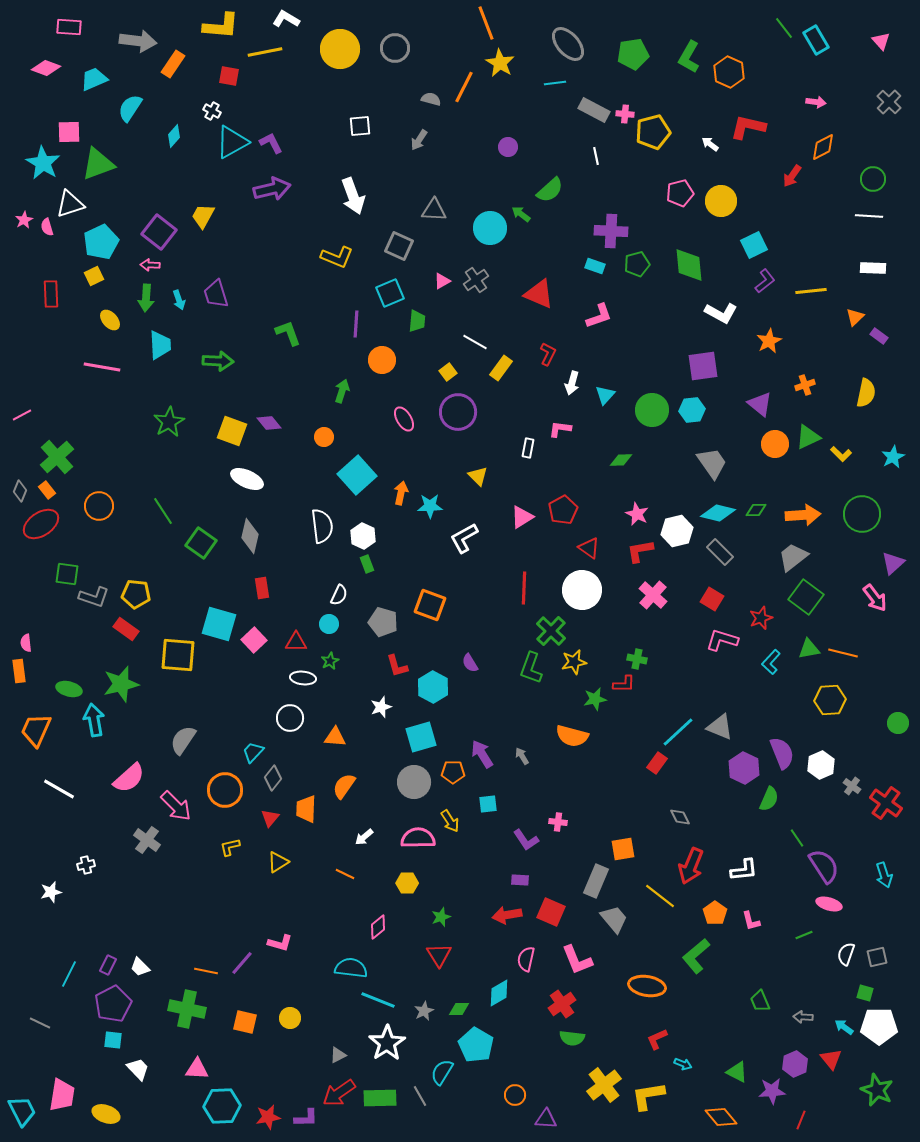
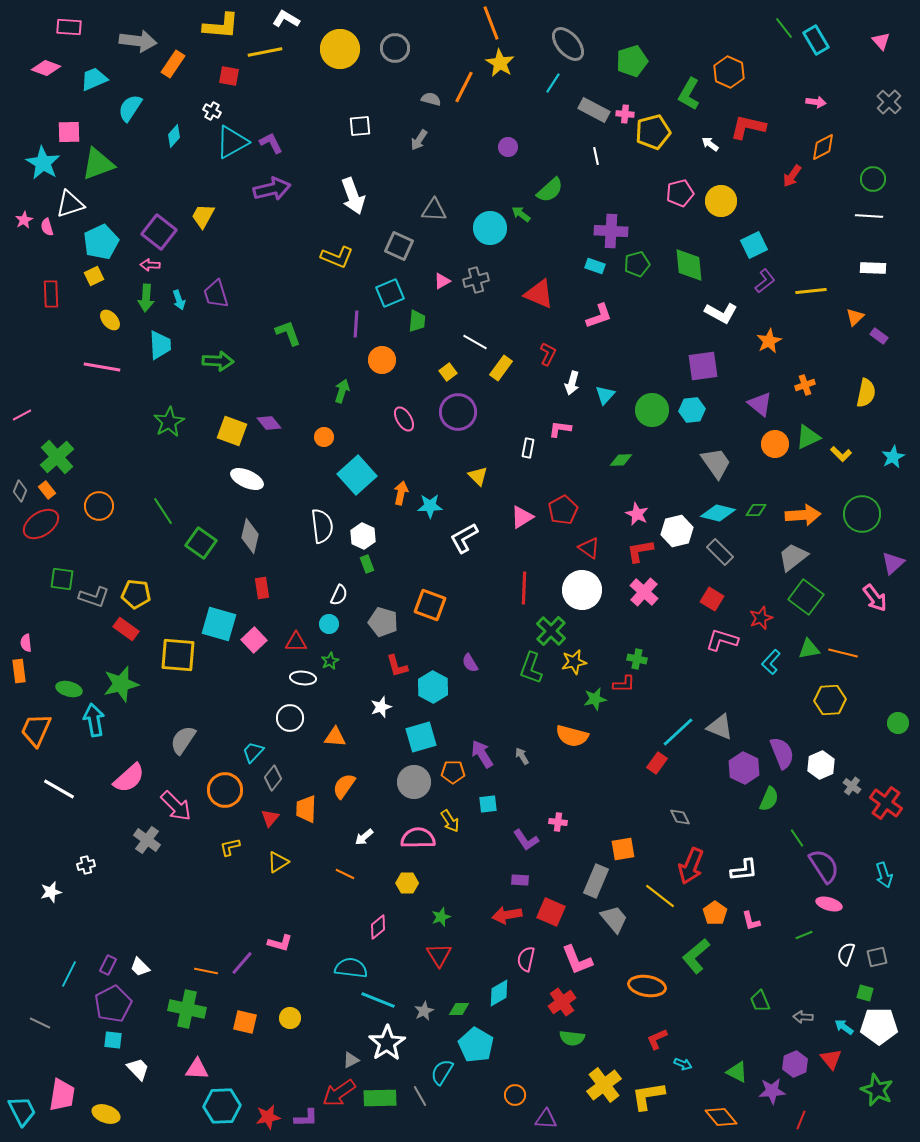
orange line at (486, 23): moved 5 px right
green pentagon at (633, 54): moved 1 px left, 7 px down; rotated 8 degrees counterclockwise
green L-shape at (689, 57): moved 37 px down
cyan line at (555, 83): moved 2 px left; rotated 50 degrees counterclockwise
gray cross at (476, 280): rotated 20 degrees clockwise
gray trapezoid at (712, 463): moved 4 px right
green square at (67, 574): moved 5 px left, 5 px down
pink cross at (653, 595): moved 9 px left, 3 px up
red cross at (562, 1004): moved 2 px up
gray triangle at (338, 1055): moved 13 px right, 5 px down
